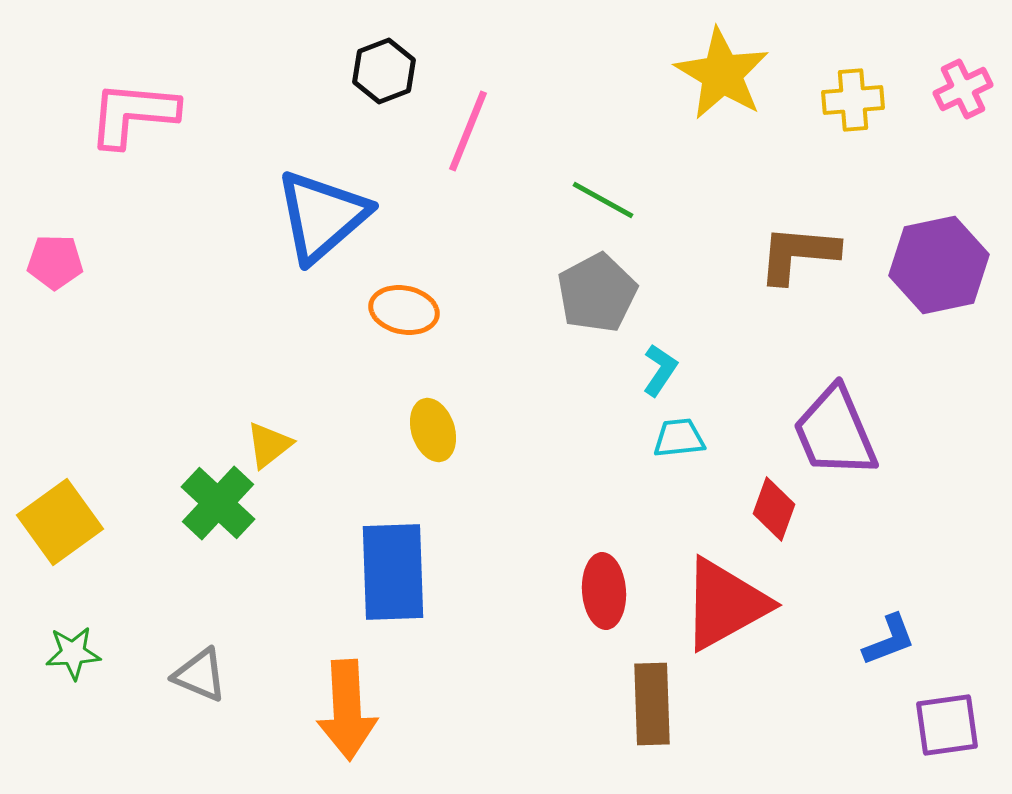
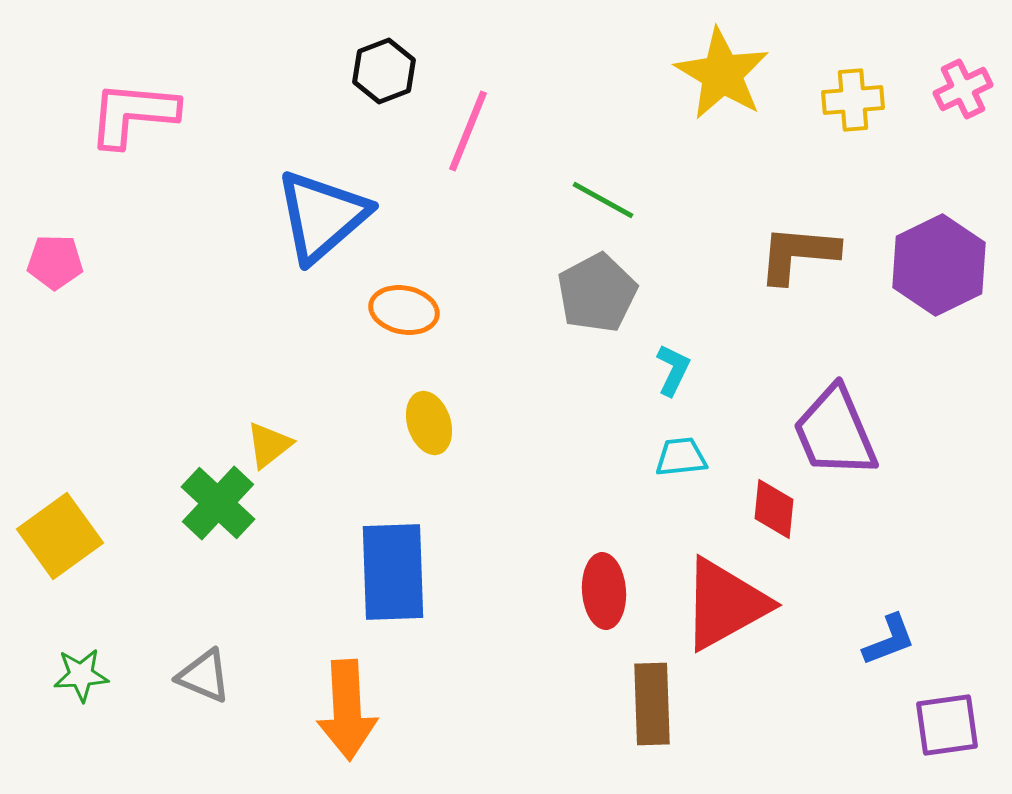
purple hexagon: rotated 14 degrees counterclockwise
cyan L-shape: moved 13 px right; rotated 8 degrees counterclockwise
yellow ellipse: moved 4 px left, 7 px up
cyan trapezoid: moved 2 px right, 19 px down
red diamond: rotated 14 degrees counterclockwise
yellow square: moved 14 px down
green star: moved 8 px right, 22 px down
gray triangle: moved 4 px right, 1 px down
